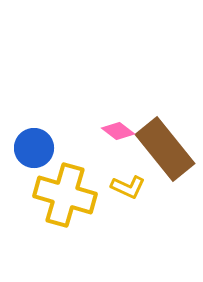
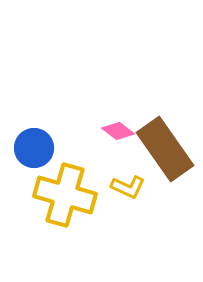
brown rectangle: rotated 4 degrees clockwise
